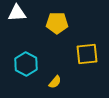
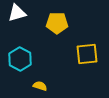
white triangle: rotated 12 degrees counterclockwise
cyan hexagon: moved 6 px left, 5 px up
yellow semicircle: moved 15 px left, 4 px down; rotated 112 degrees counterclockwise
